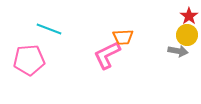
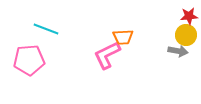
red star: rotated 30 degrees clockwise
cyan line: moved 3 px left
yellow circle: moved 1 px left
